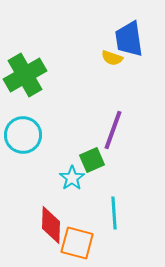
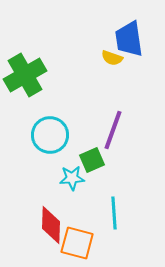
cyan circle: moved 27 px right
cyan star: rotated 30 degrees clockwise
